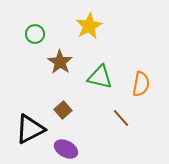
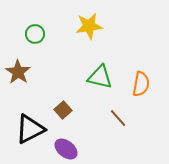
yellow star: rotated 20 degrees clockwise
brown star: moved 42 px left, 10 px down
brown line: moved 3 px left
purple ellipse: rotated 10 degrees clockwise
